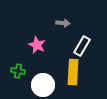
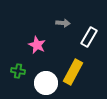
white rectangle: moved 7 px right, 9 px up
yellow rectangle: rotated 25 degrees clockwise
white circle: moved 3 px right, 2 px up
